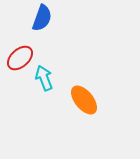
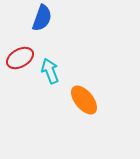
red ellipse: rotated 12 degrees clockwise
cyan arrow: moved 6 px right, 7 px up
